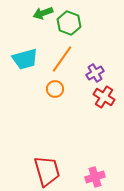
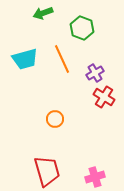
green hexagon: moved 13 px right, 5 px down
orange line: rotated 60 degrees counterclockwise
orange circle: moved 30 px down
